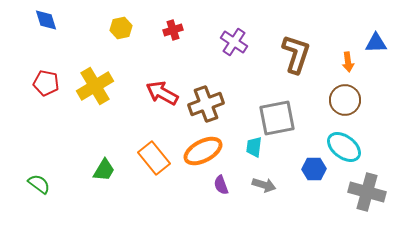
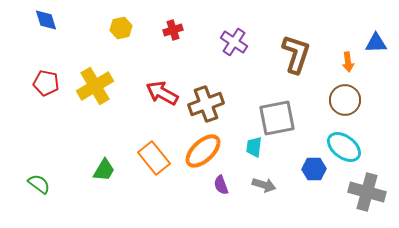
orange ellipse: rotated 15 degrees counterclockwise
